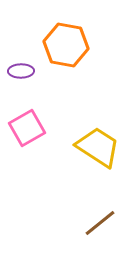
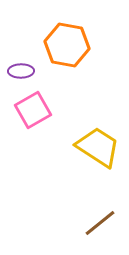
orange hexagon: moved 1 px right
pink square: moved 6 px right, 18 px up
